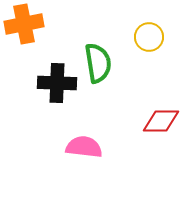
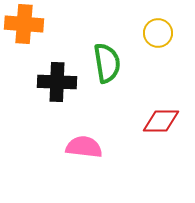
orange cross: rotated 15 degrees clockwise
yellow circle: moved 9 px right, 4 px up
green semicircle: moved 9 px right
black cross: moved 1 px up
